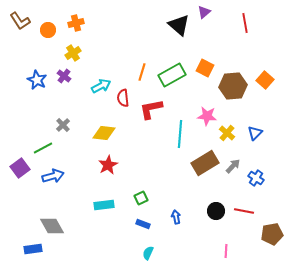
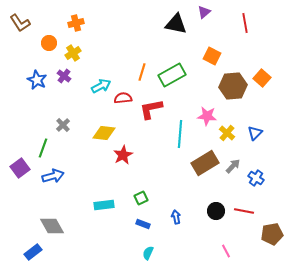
brown L-shape at (20, 21): moved 2 px down
black triangle at (179, 25): moved 3 px left, 1 px up; rotated 30 degrees counterclockwise
orange circle at (48, 30): moved 1 px right, 13 px down
orange square at (205, 68): moved 7 px right, 12 px up
orange square at (265, 80): moved 3 px left, 2 px up
red semicircle at (123, 98): rotated 90 degrees clockwise
green line at (43, 148): rotated 42 degrees counterclockwise
red star at (108, 165): moved 15 px right, 10 px up
blue rectangle at (33, 249): moved 3 px down; rotated 30 degrees counterclockwise
pink line at (226, 251): rotated 32 degrees counterclockwise
